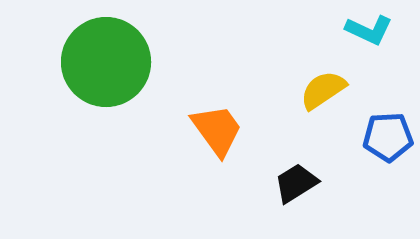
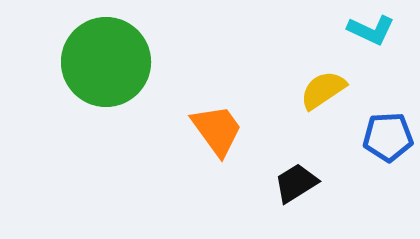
cyan L-shape: moved 2 px right
